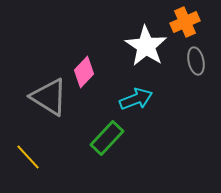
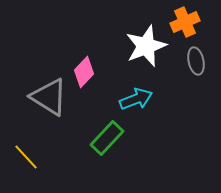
white star: rotated 18 degrees clockwise
yellow line: moved 2 px left
